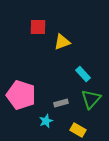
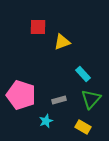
gray rectangle: moved 2 px left, 3 px up
yellow rectangle: moved 5 px right, 3 px up
